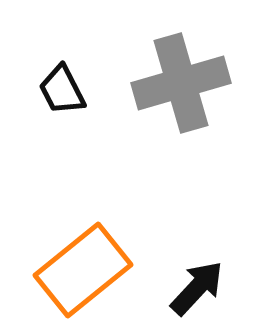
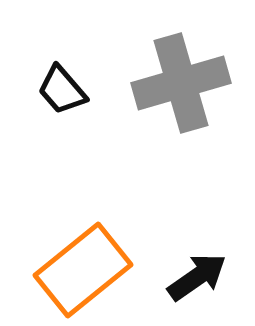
black trapezoid: rotated 14 degrees counterclockwise
black arrow: moved 11 px up; rotated 12 degrees clockwise
